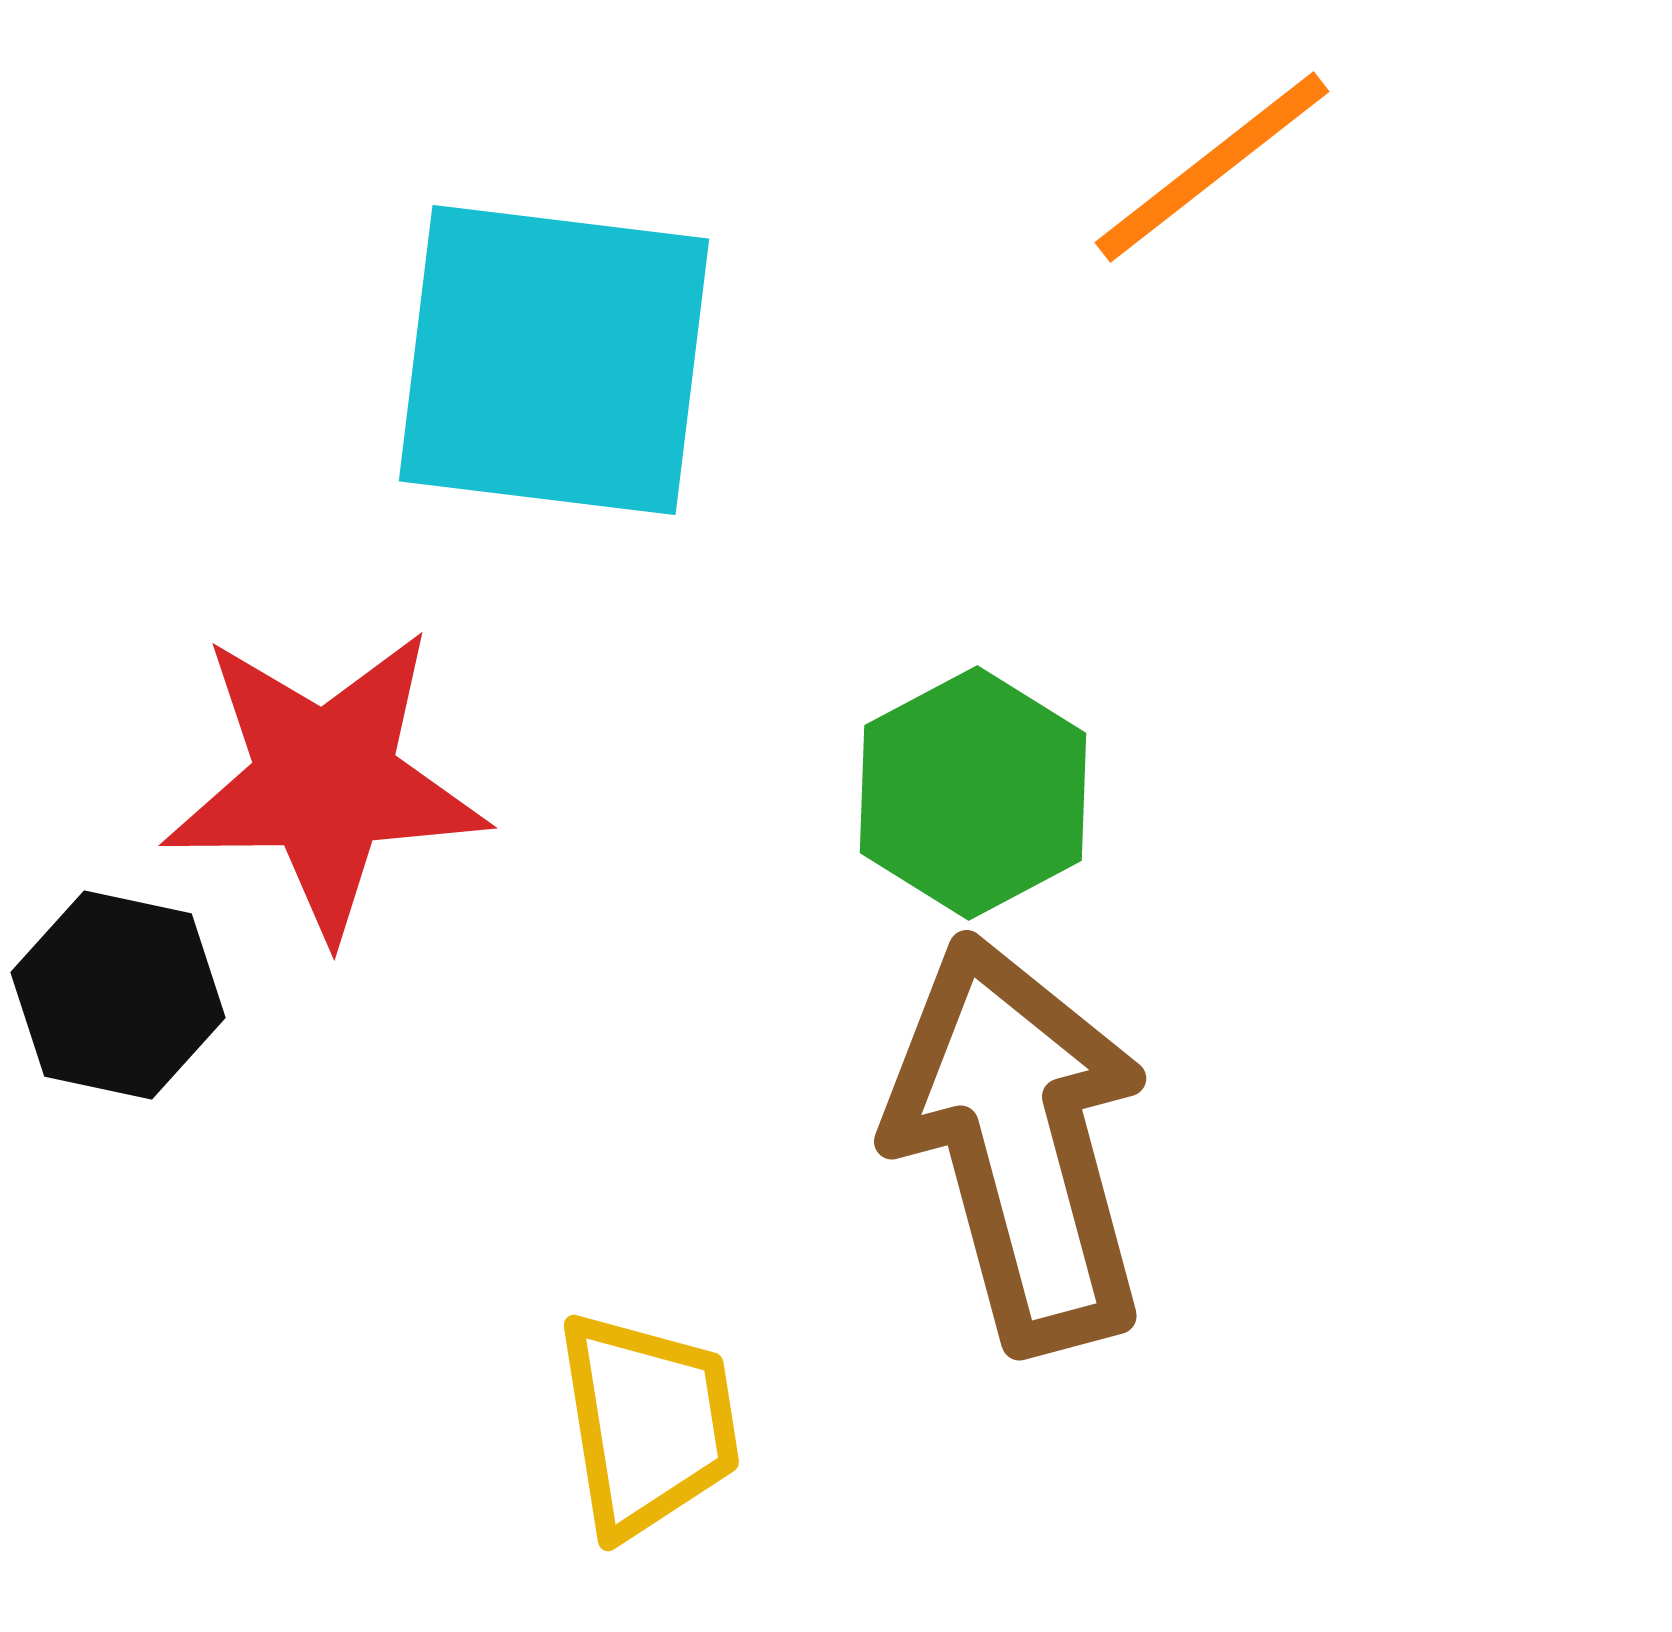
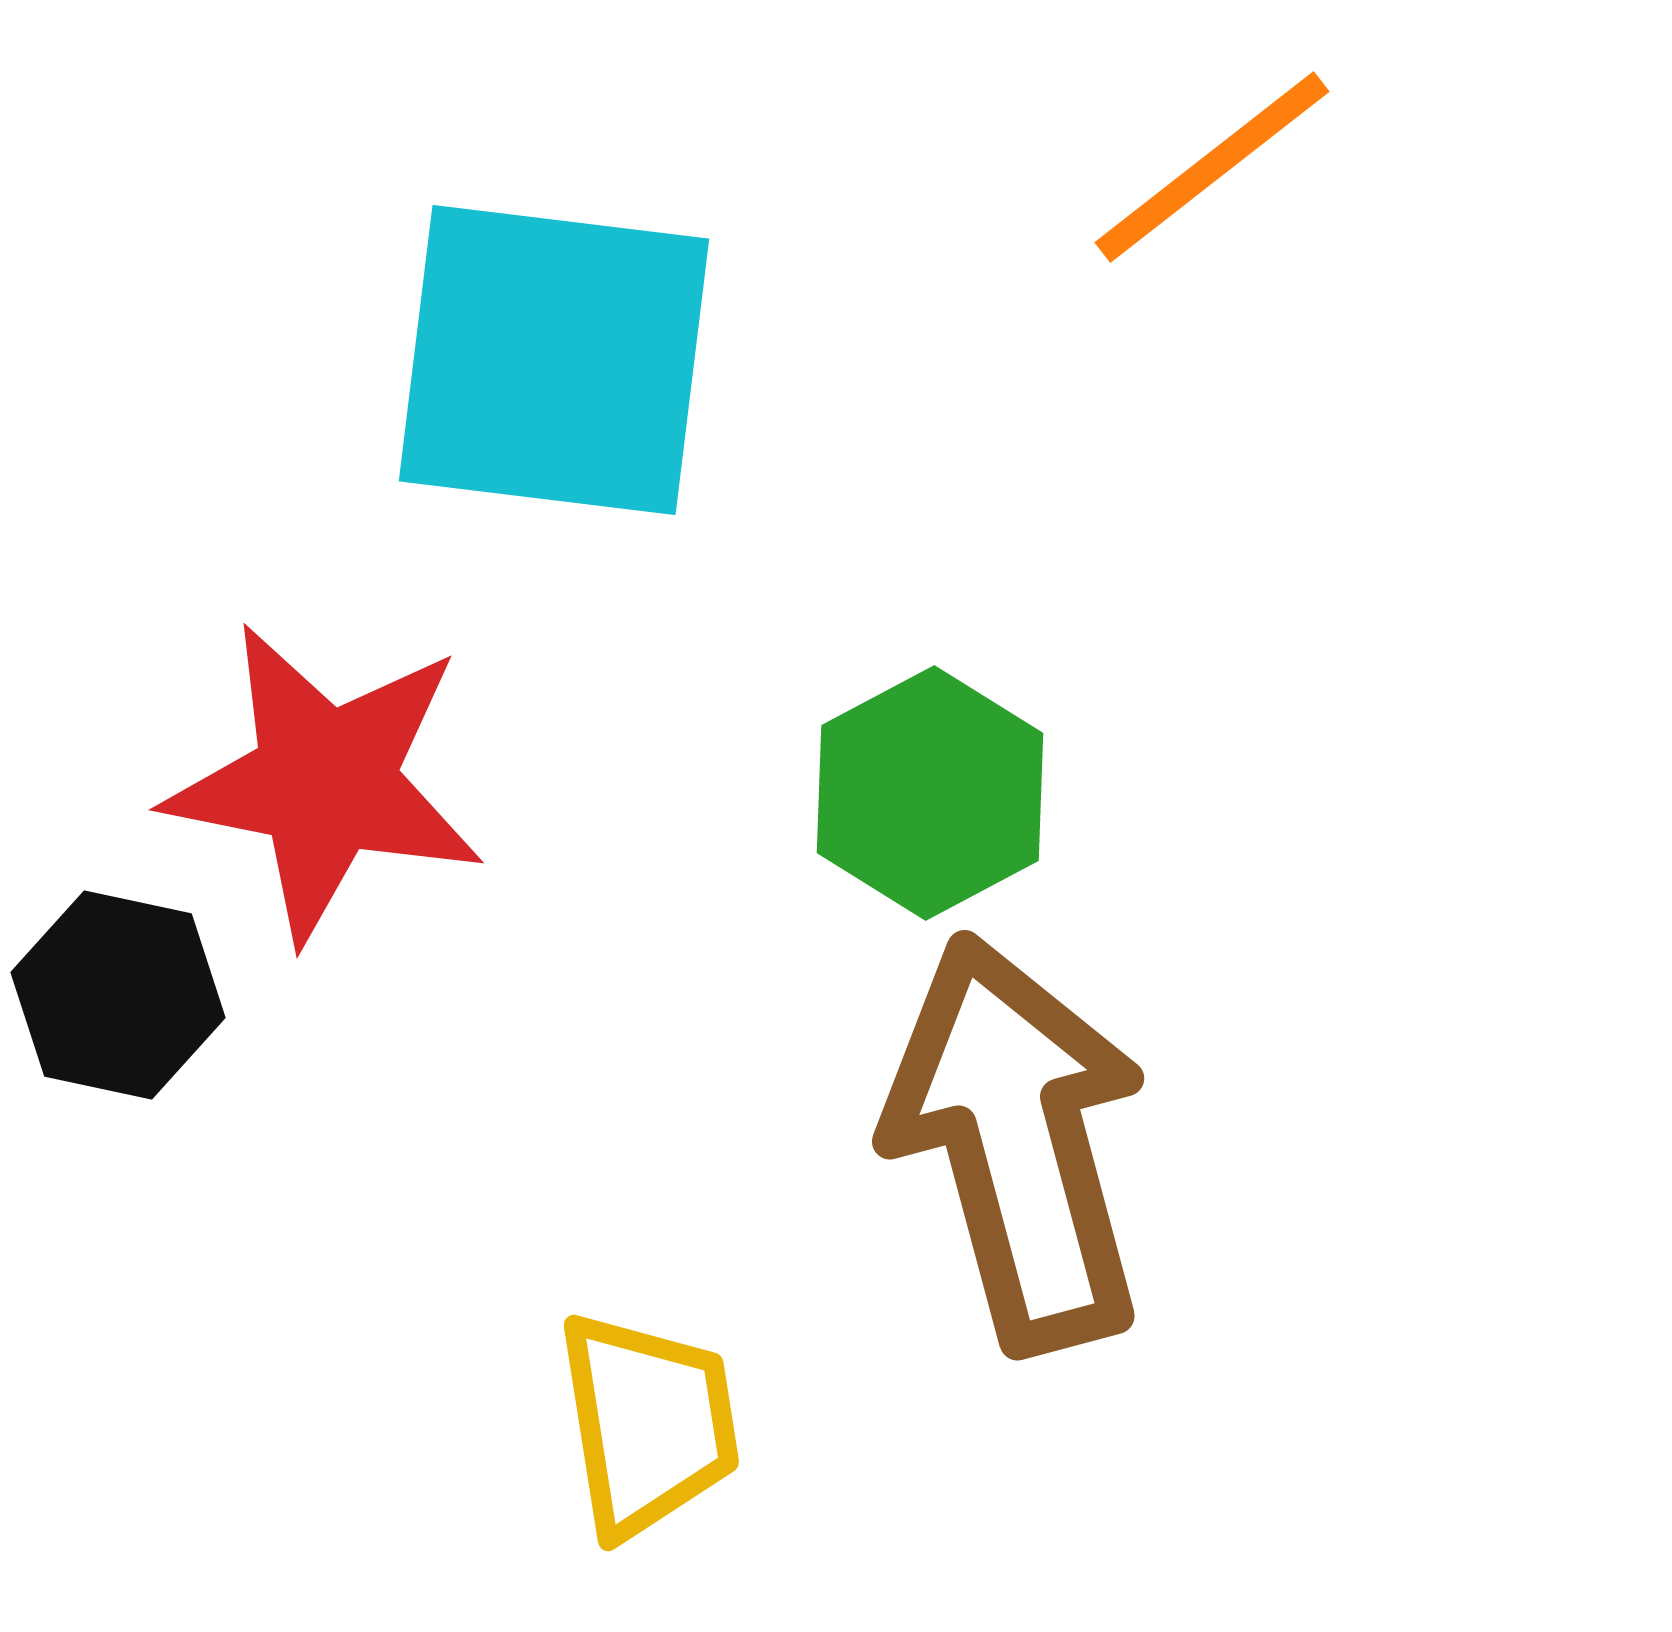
red star: rotated 12 degrees clockwise
green hexagon: moved 43 px left
brown arrow: moved 2 px left
